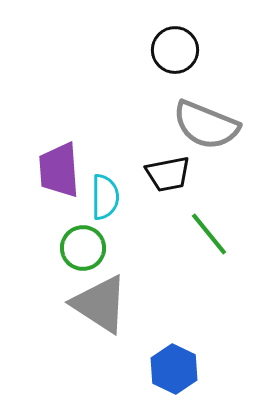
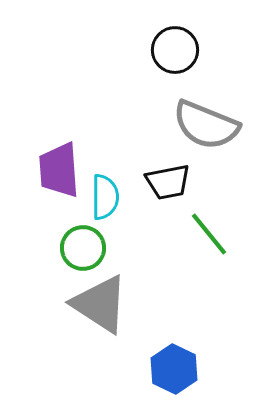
black trapezoid: moved 8 px down
